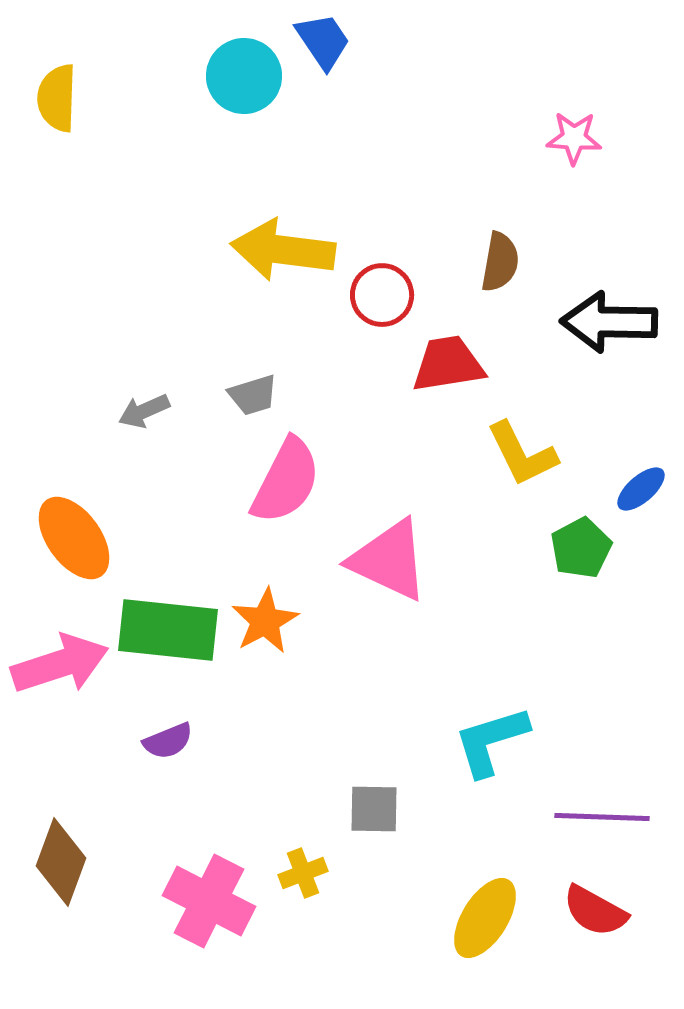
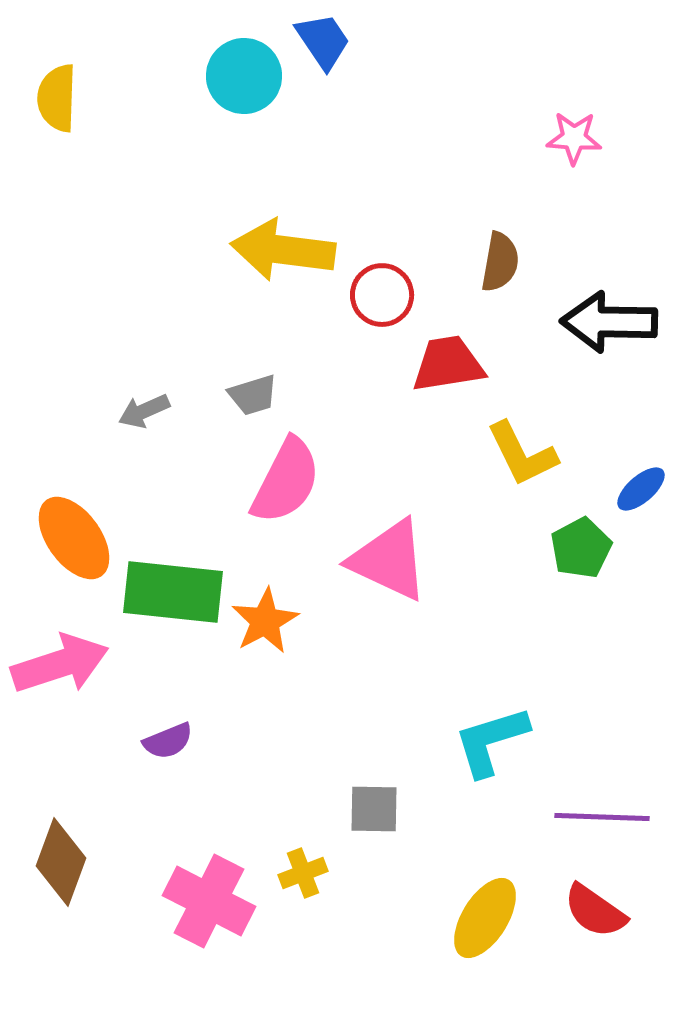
green rectangle: moved 5 px right, 38 px up
red semicircle: rotated 6 degrees clockwise
